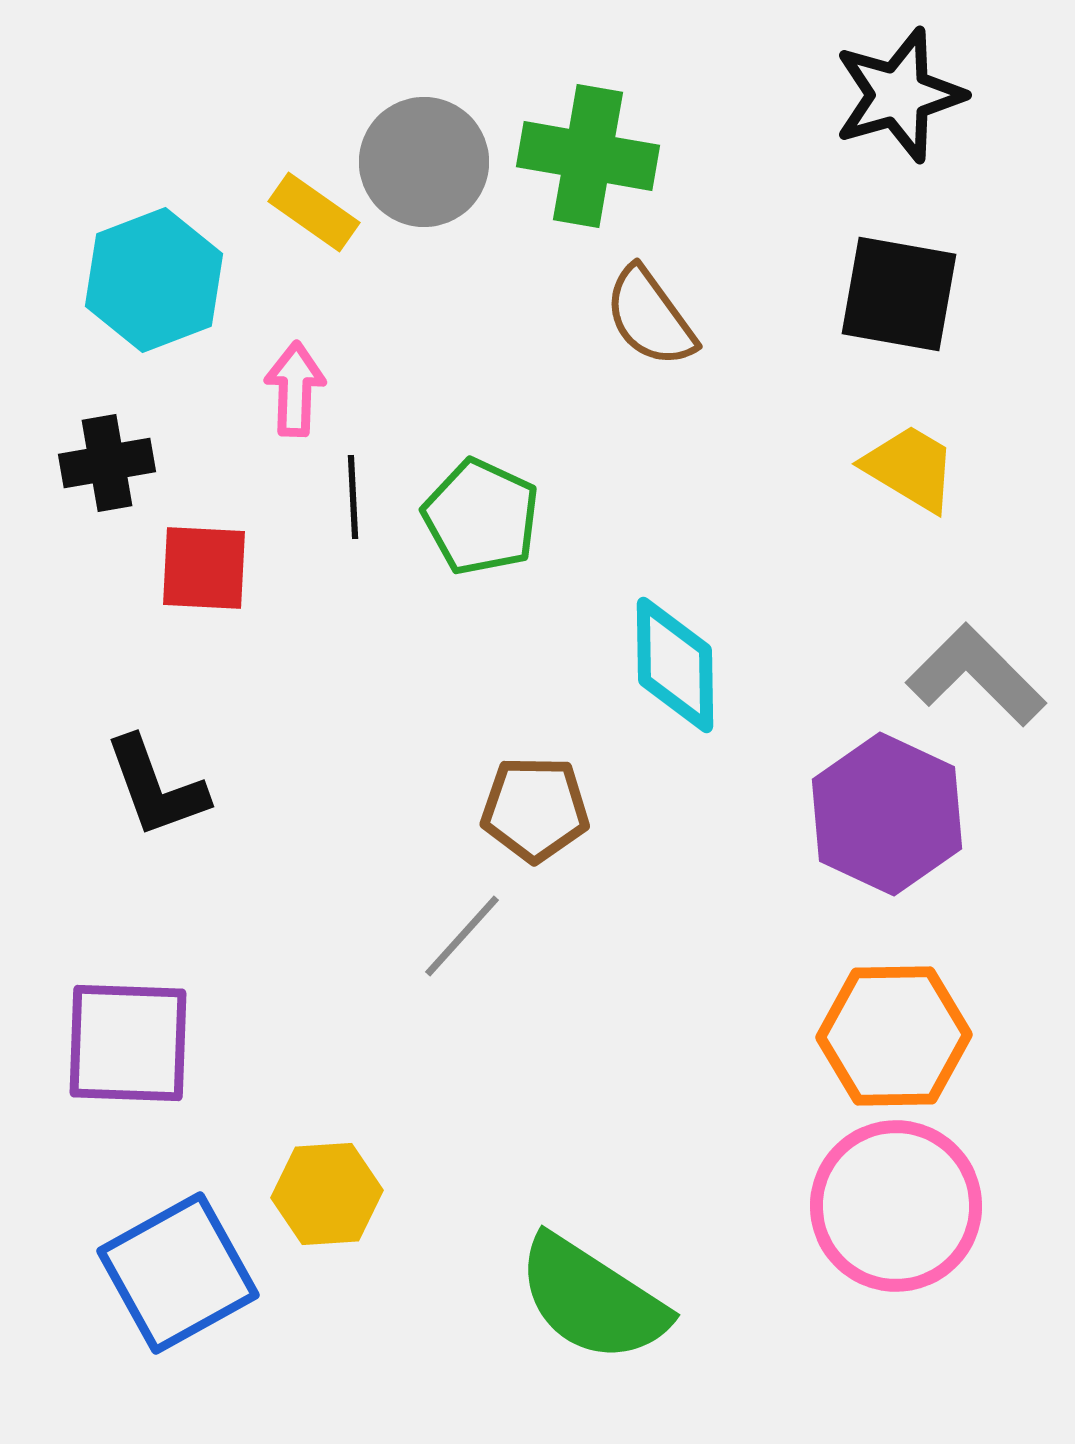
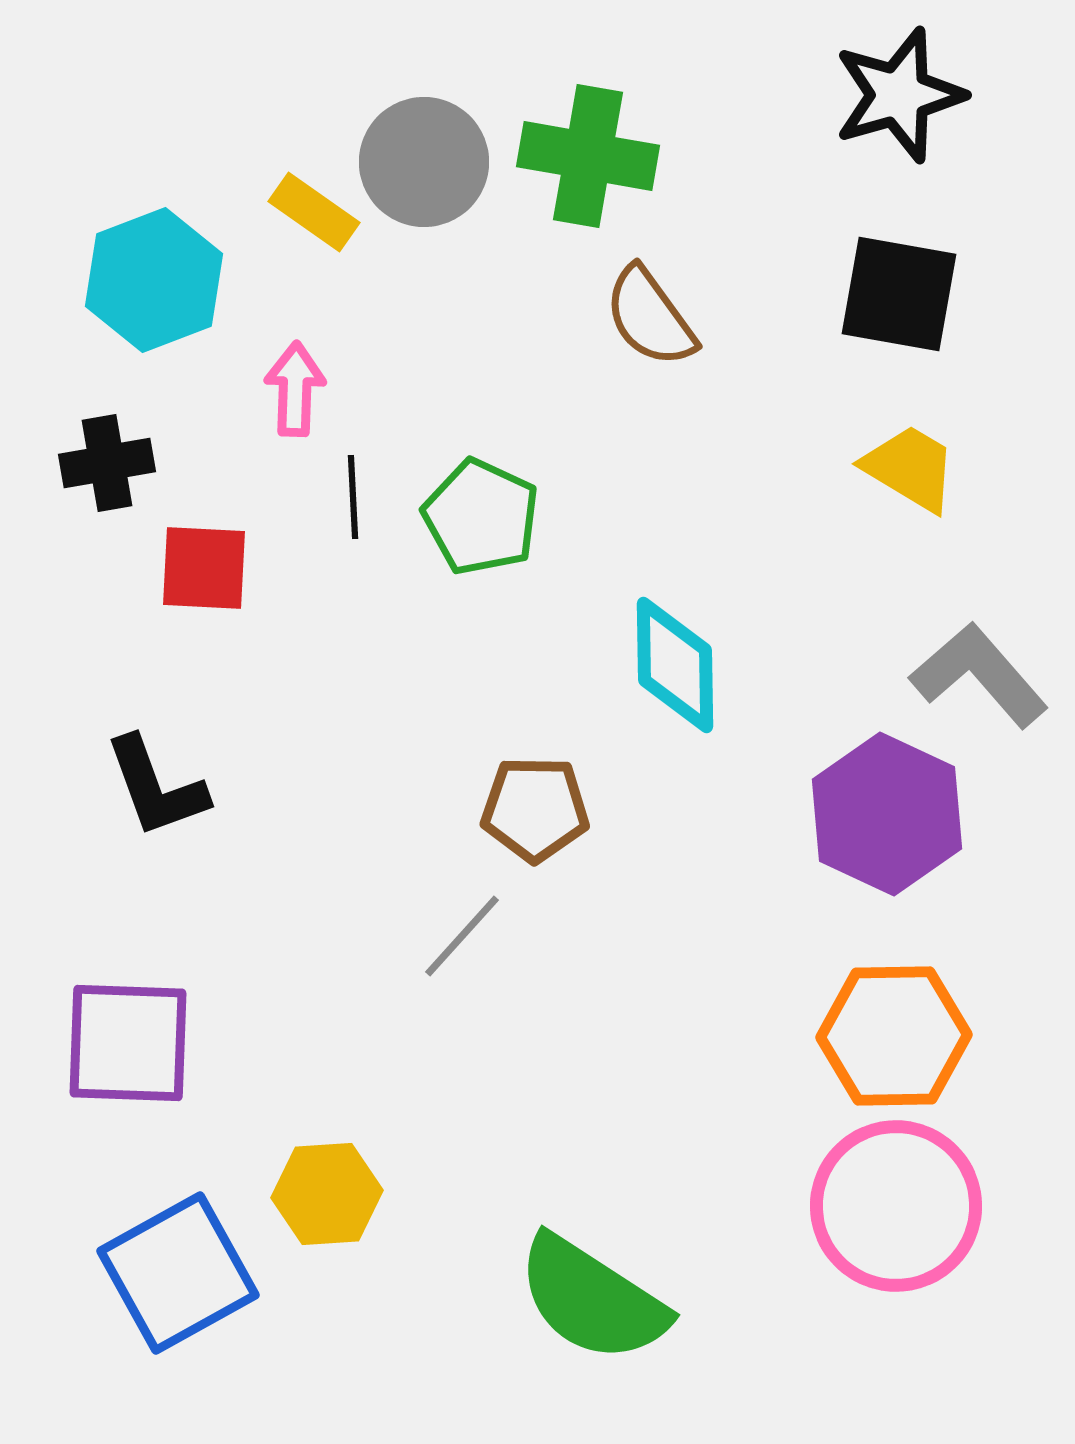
gray L-shape: moved 3 px right; rotated 4 degrees clockwise
